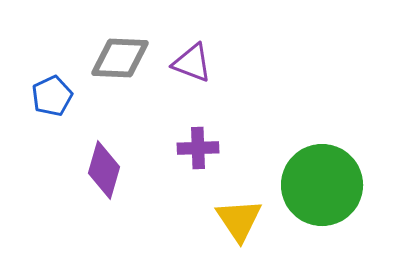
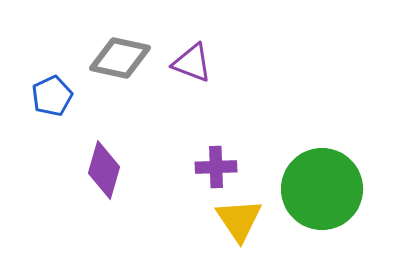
gray diamond: rotated 10 degrees clockwise
purple cross: moved 18 px right, 19 px down
green circle: moved 4 px down
